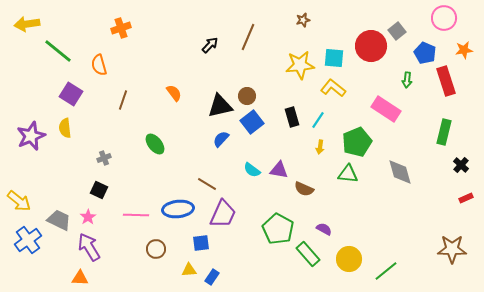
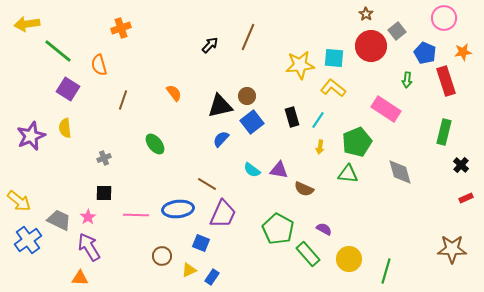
brown star at (303, 20): moved 63 px right, 6 px up; rotated 24 degrees counterclockwise
orange star at (464, 50): moved 1 px left, 2 px down
purple square at (71, 94): moved 3 px left, 5 px up
black square at (99, 190): moved 5 px right, 3 px down; rotated 24 degrees counterclockwise
blue square at (201, 243): rotated 30 degrees clockwise
brown circle at (156, 249): moved 6 px right, 7 px down
yellow triangle at (189, 270): rotated 21 degrees counterclockwise
green line at (386, 271): rotated 35 degrees counterclockwise
